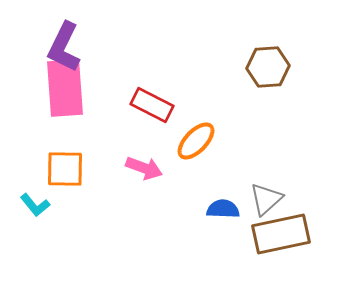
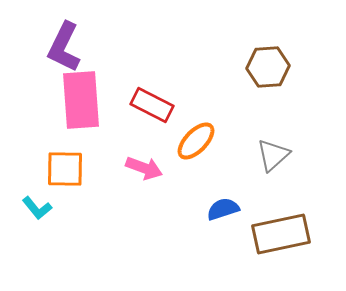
pink rectangle: moved 16 px right, 12 px down
gray triangle: moved 7 px right, 44 px up
cyan L-shape: moved 2 px right, 3 px down
blue semicircle: rotated 20 degrees counterclockwise
